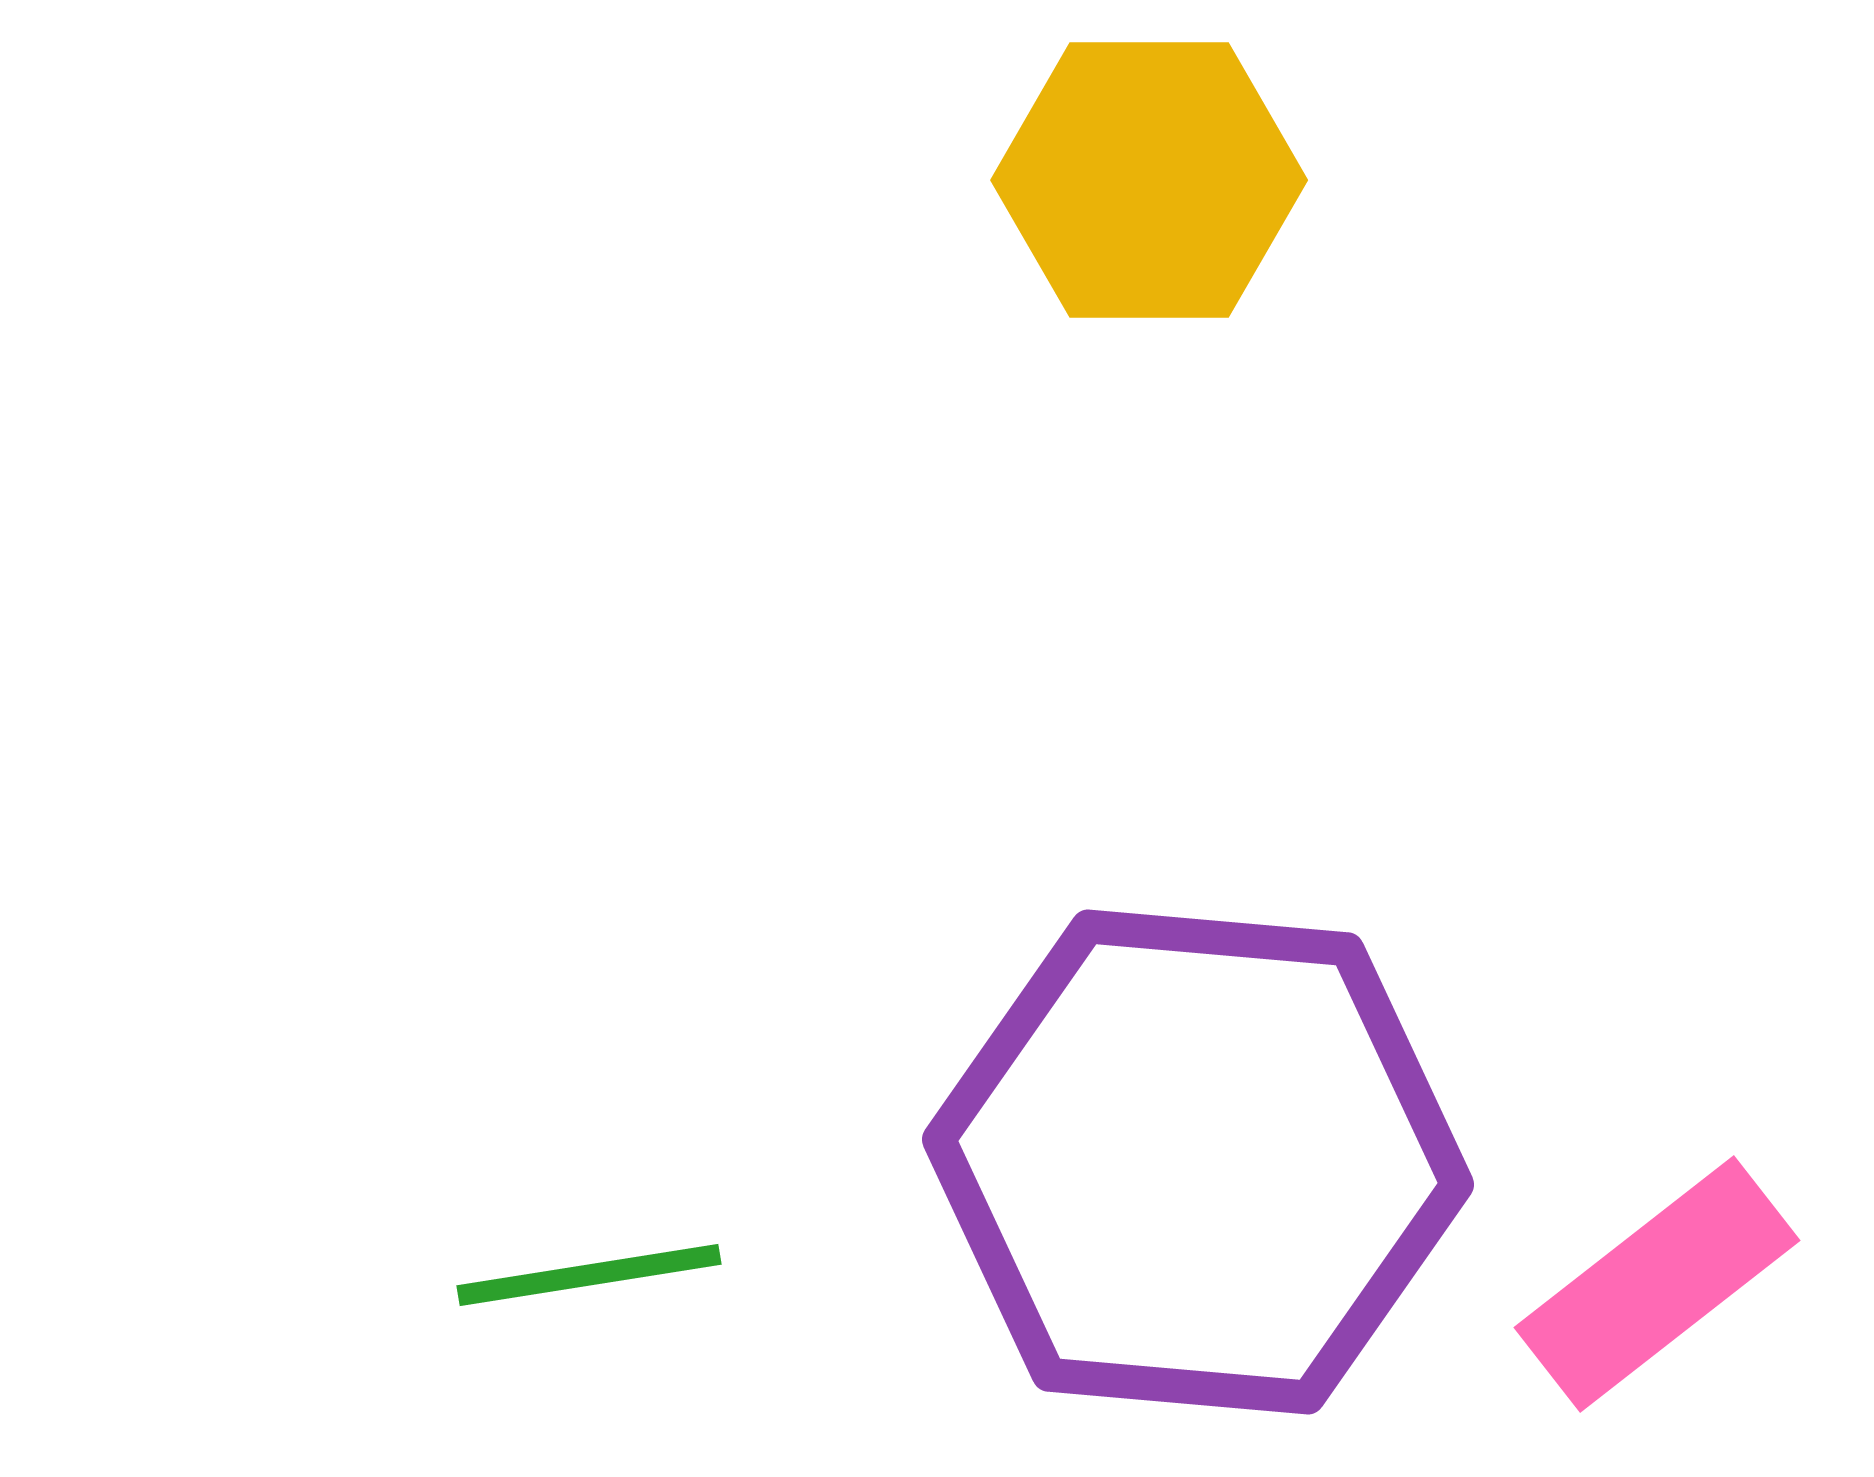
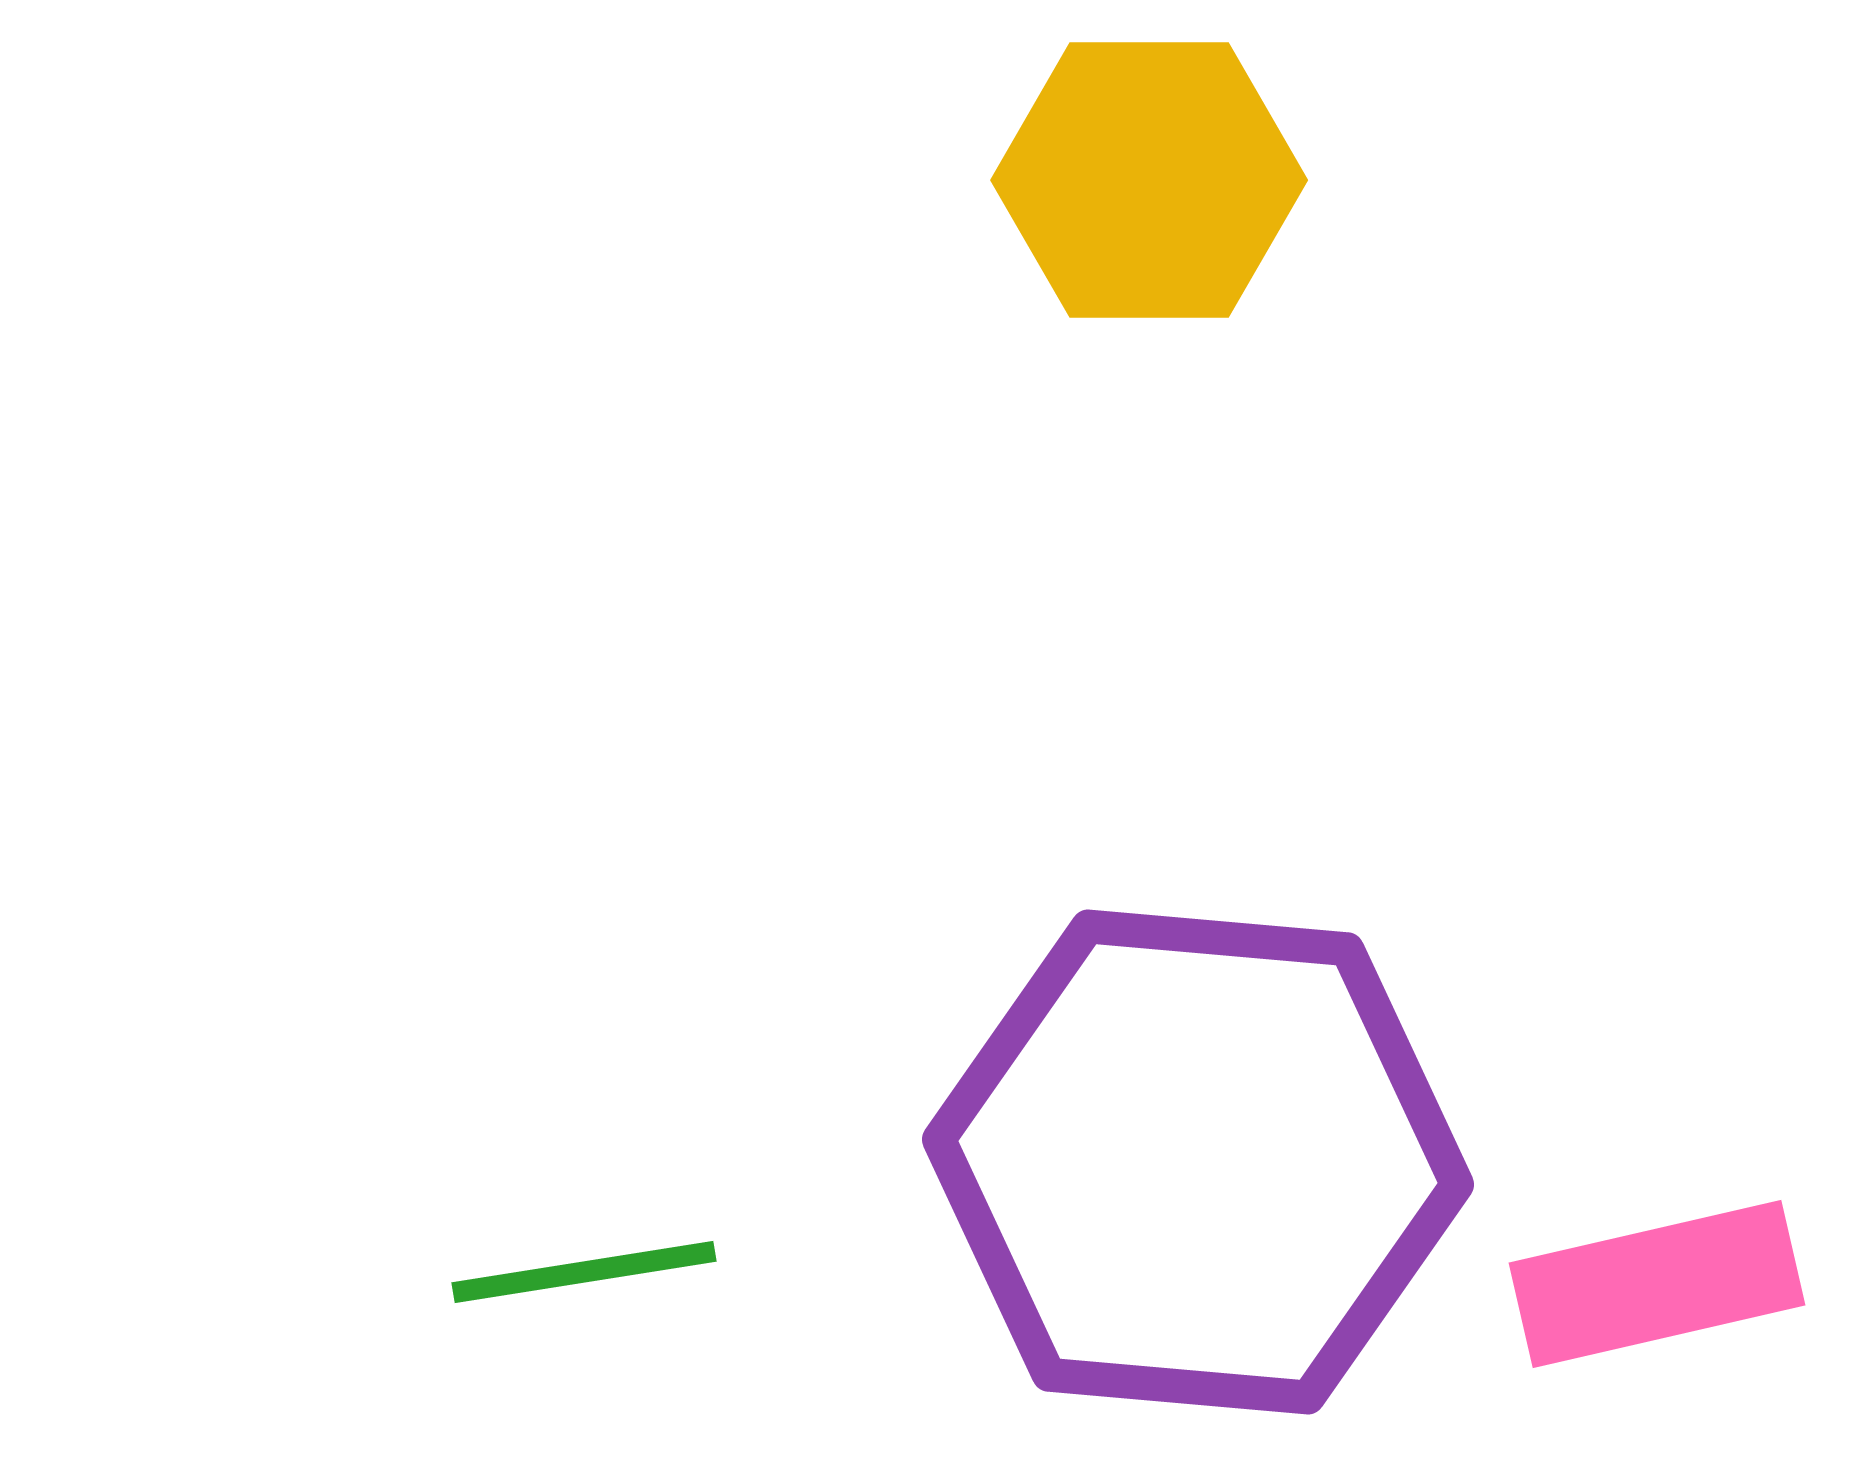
green line: moved 5 px left, 3 px up
pink rectangle: rotated 25 degrees clockwise
